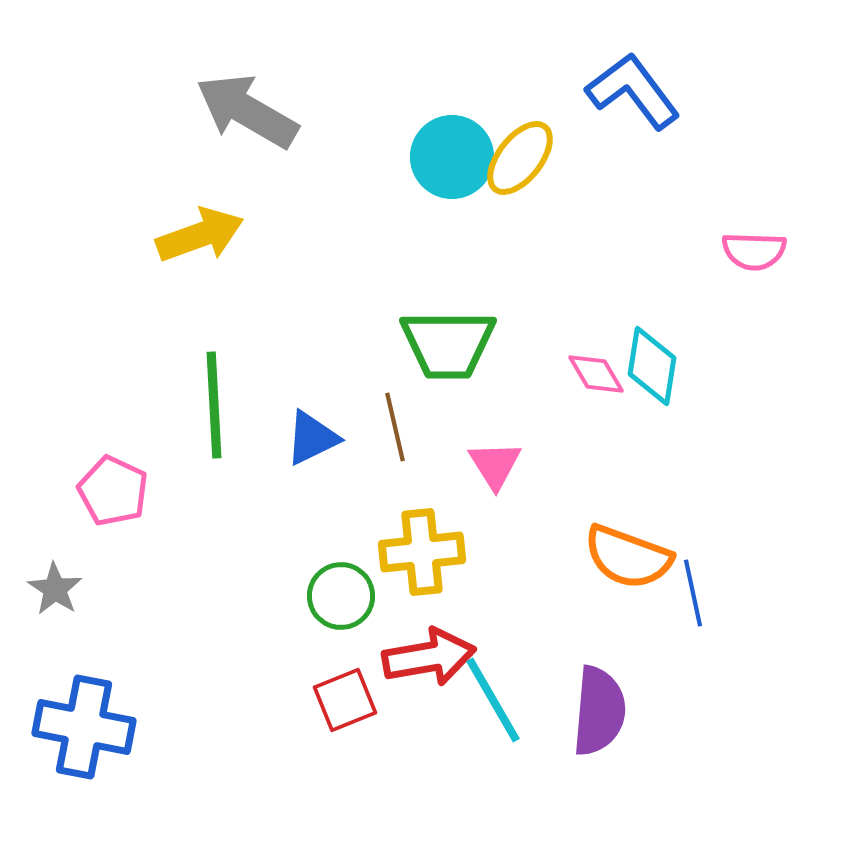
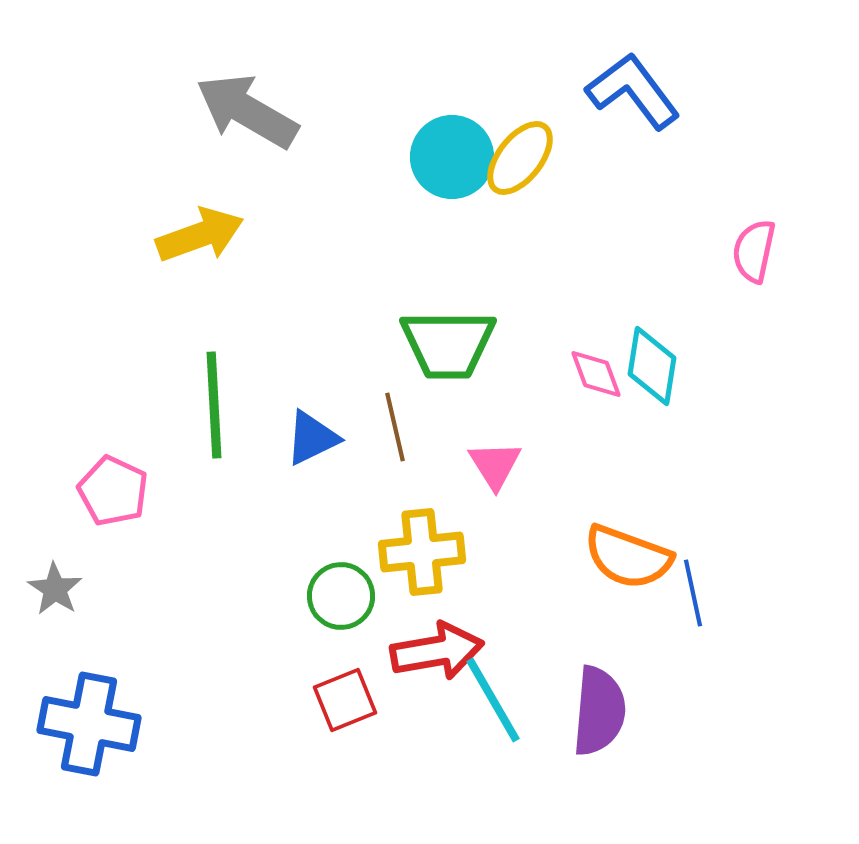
pink semicircle: rotated 100 degrees clockwise
pink diamond: rotated 10 degrees clockwise
red arrow: moved 8 px right, 6 px up
blue cross: moved 5 px right, 3 px up
